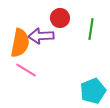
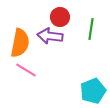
red circle: moved 1 px up
purple arrow: moved 9 px right; rotated 10 degrees clockwise
